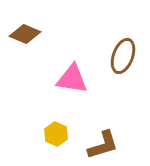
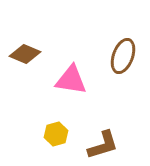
brown diamond: moved 20 px down
pink triangle: moved 1 px left, 1 px down
yellow hexagon: rotated 20 degrees clockwise
